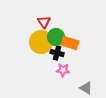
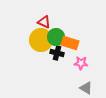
red triangle: rotated 32 degrees counterclockwise
yellow circle: moved 2 px up
pink star: moved 18 px right, 7 px up
